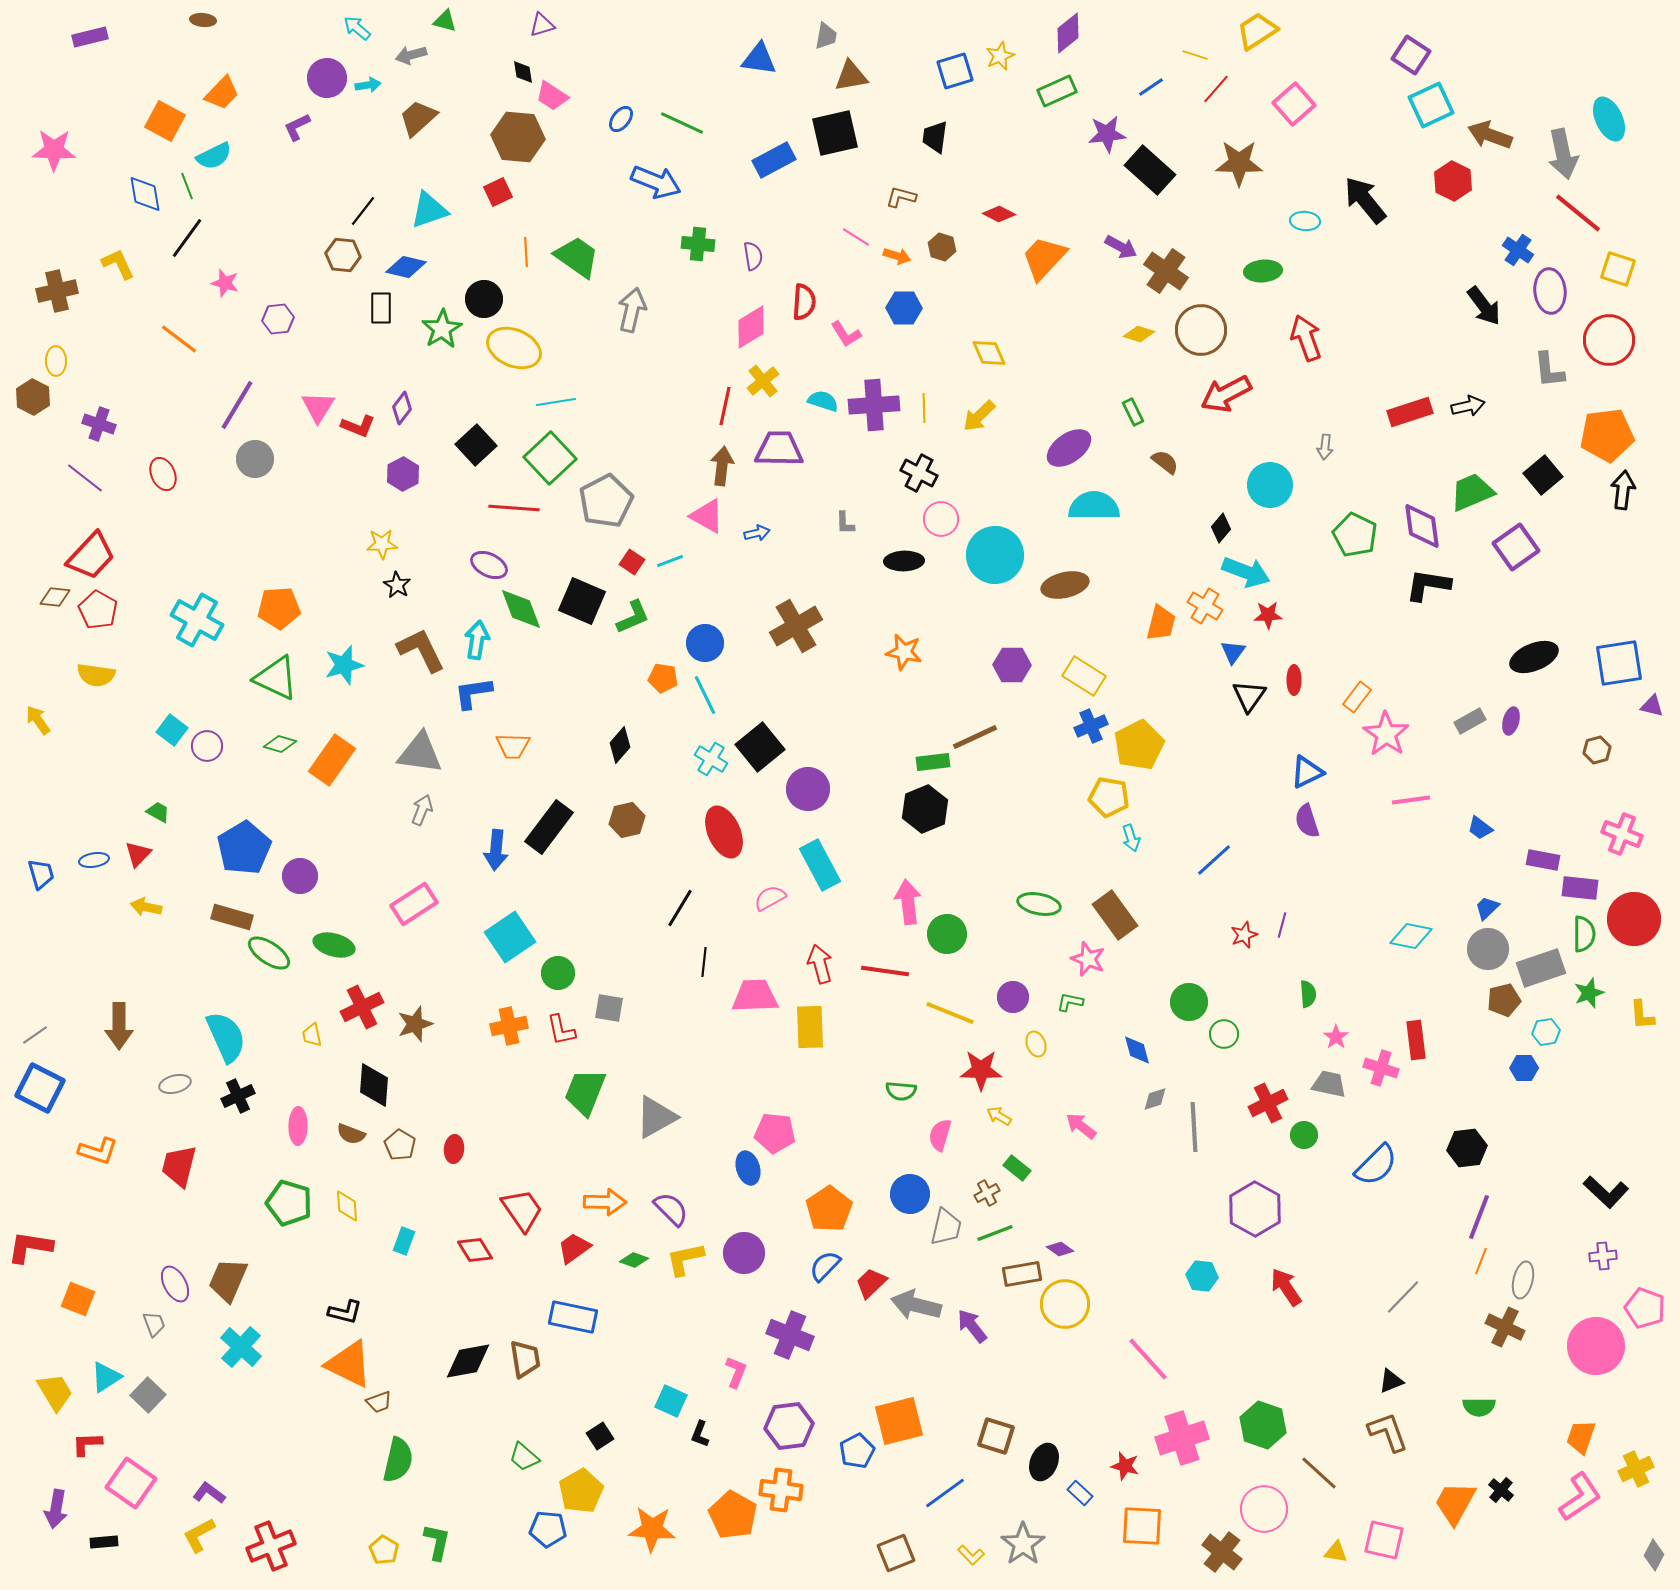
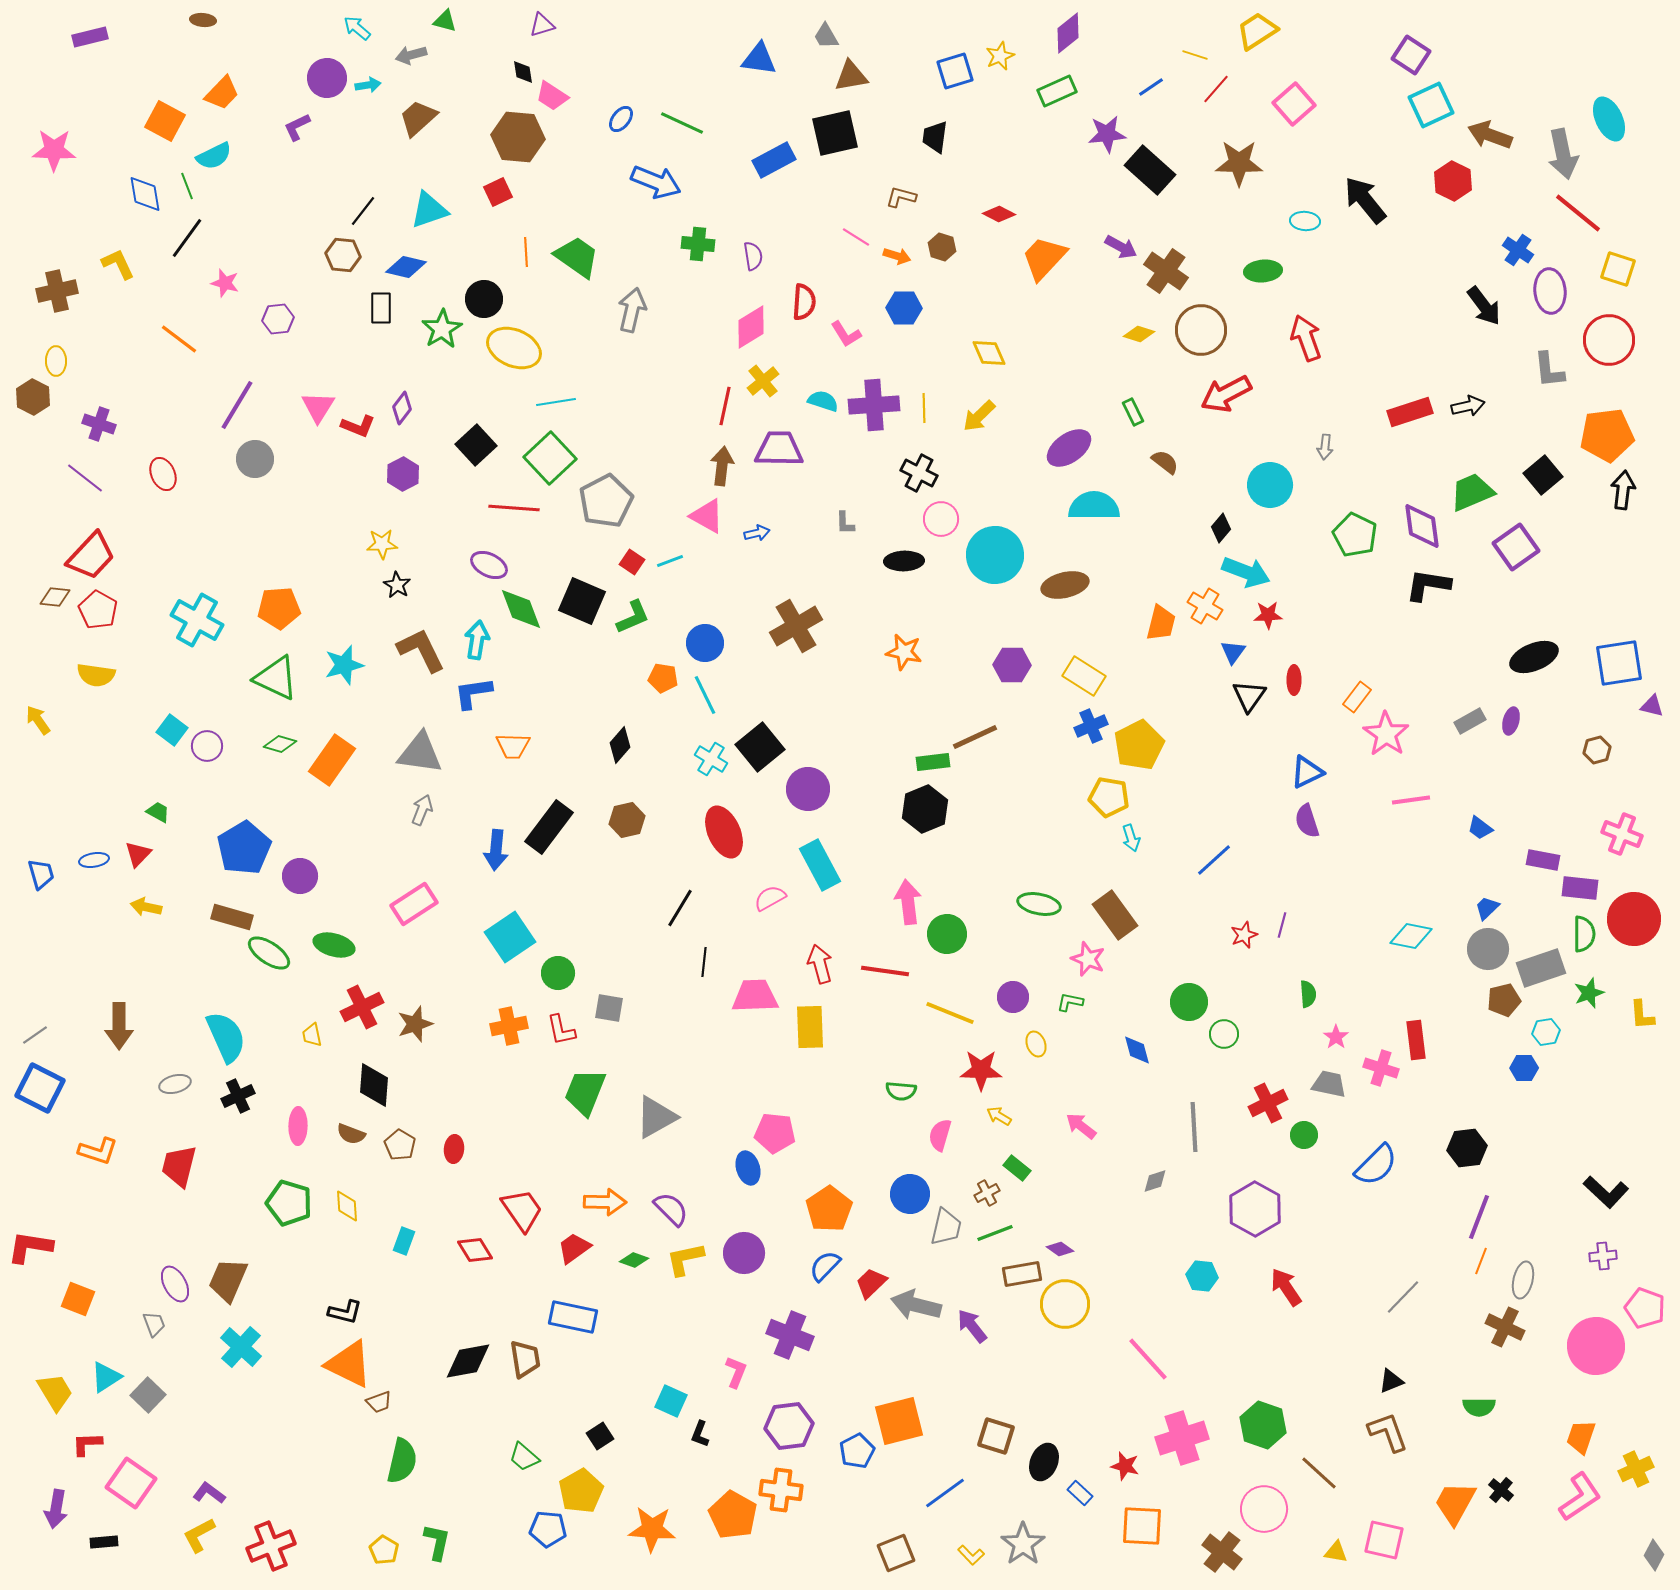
gray trapezoid at (826, 36): rotated 140 degrees clockwise
gray diamond at (1155, 1099): moved 82 px down
green semicircle at (398, 1460): moved 4 px right, 1 px down
